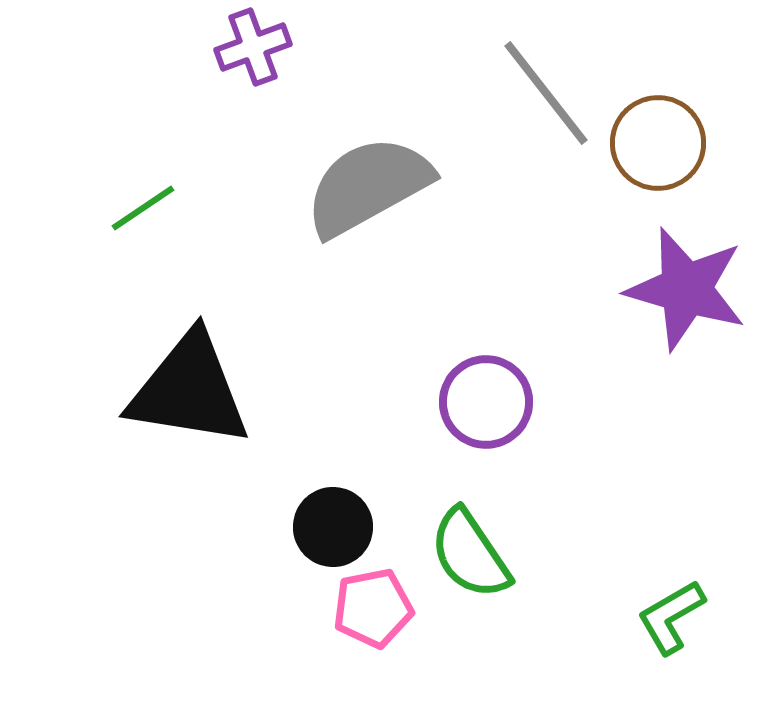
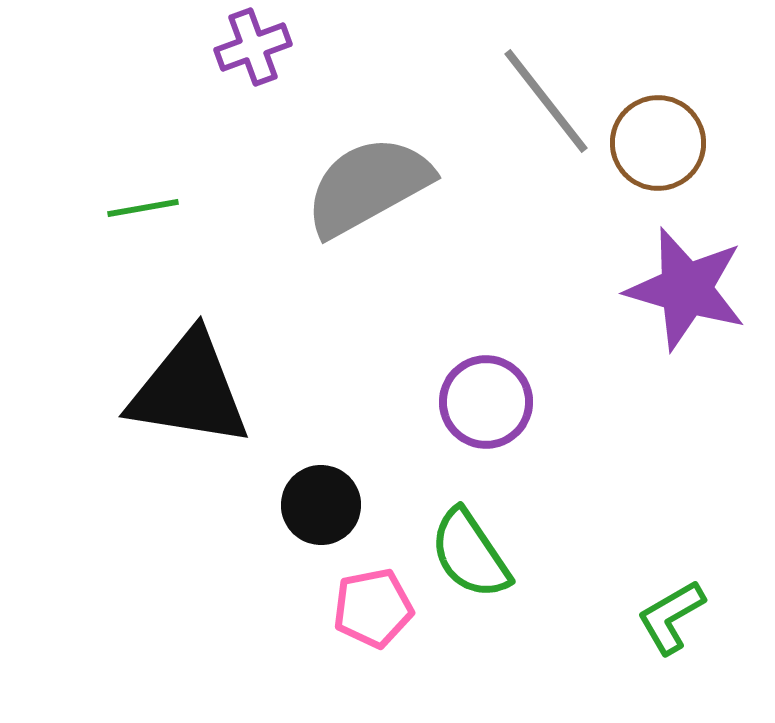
gray line: moved 8 px down
green line: rotated 24 degrees clockwise
black circle: moved 12 px left, 22 px up
